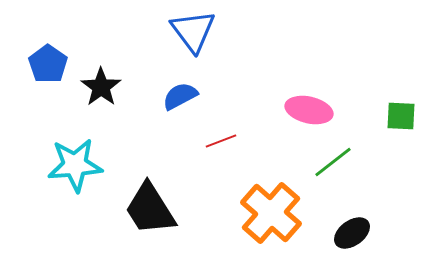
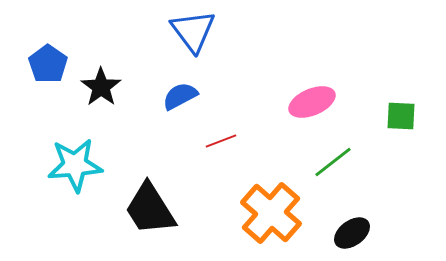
pink ellipse: moved 3 px right, 8 px up; rotated 36 degrees counterclockwise
